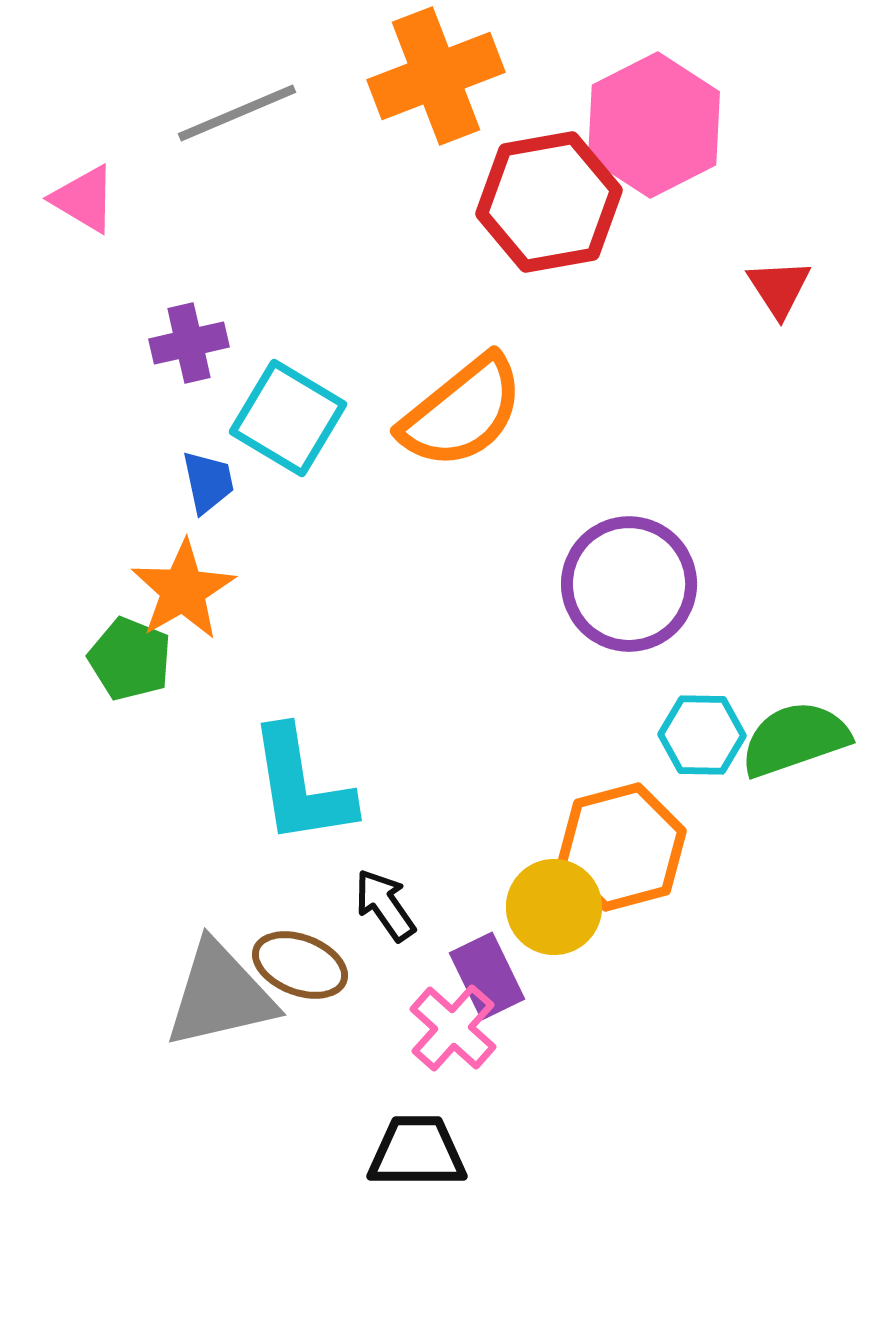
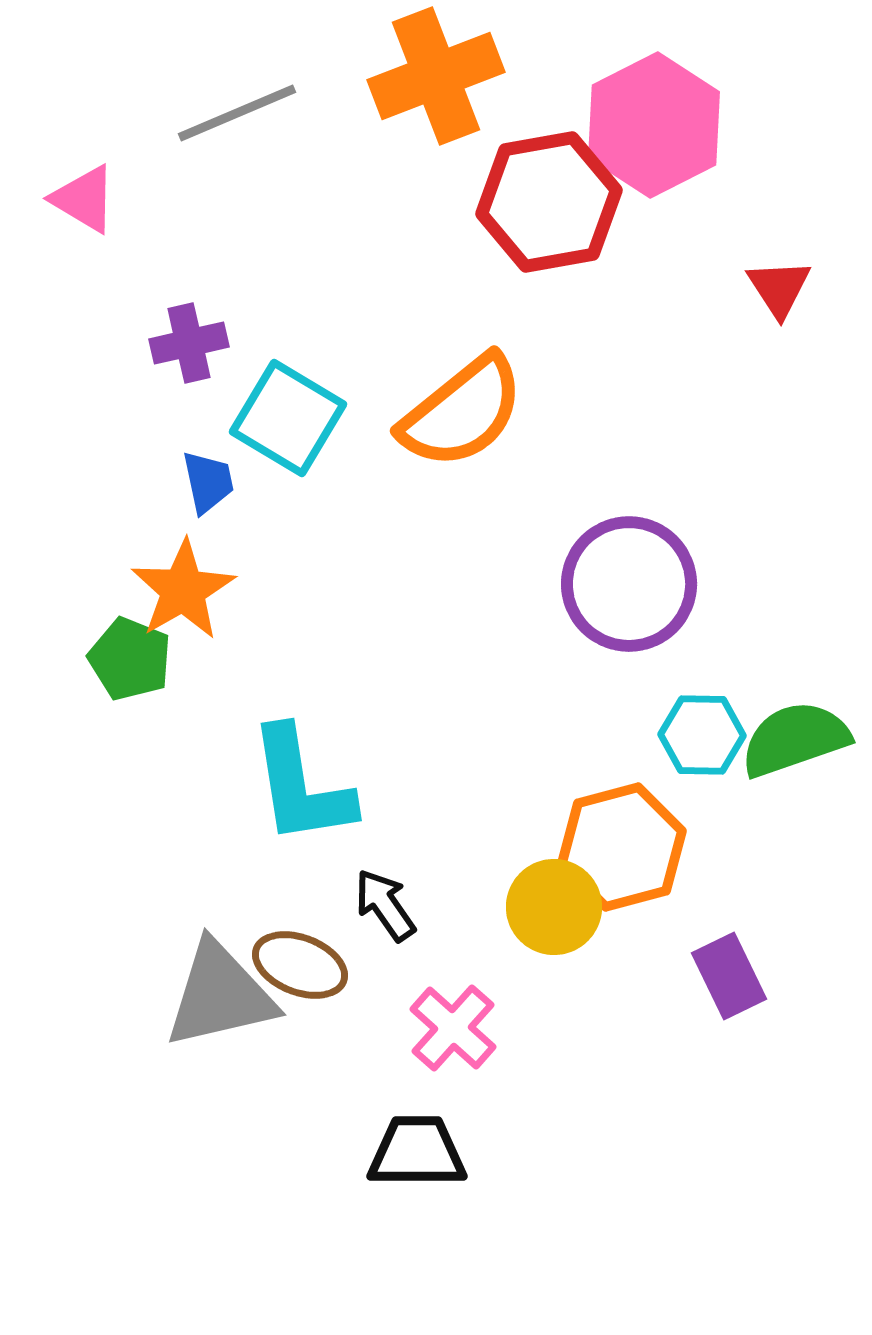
purple rectangle: moved 242 px right
